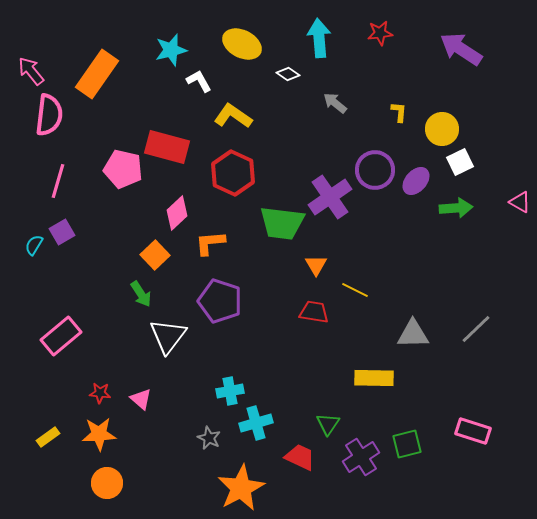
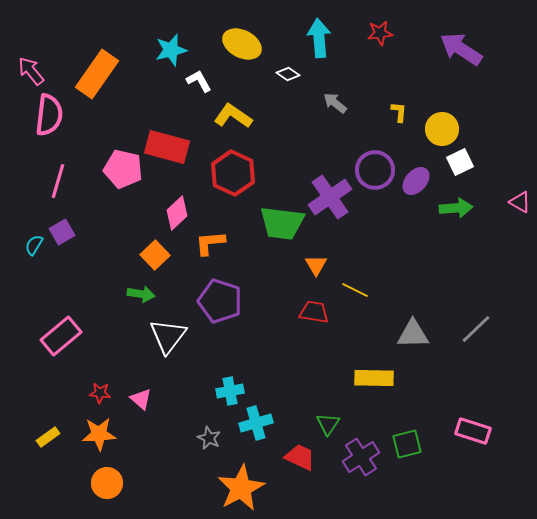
green arrow at (141, 294): rotated 48 degrees counterclockwise
